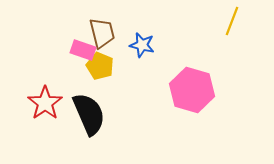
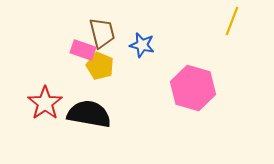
pink hexagon: moved 1 px right, 2 px up
black semicircle: rotated 57 degrees counterclockwise
